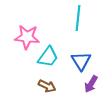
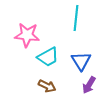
cyan line: moved 2 px left
pink star: moved 2 px up
cyan trapezoid: rotated 25 degrees clockwise
purple arrow: moved 2 px left, 1 px down
